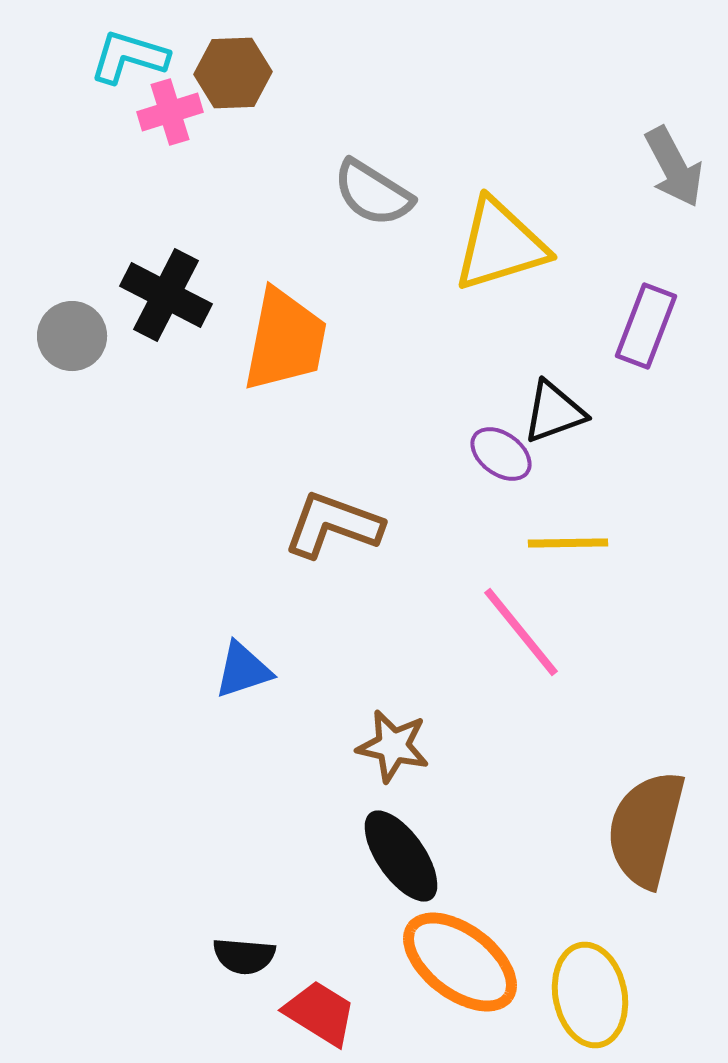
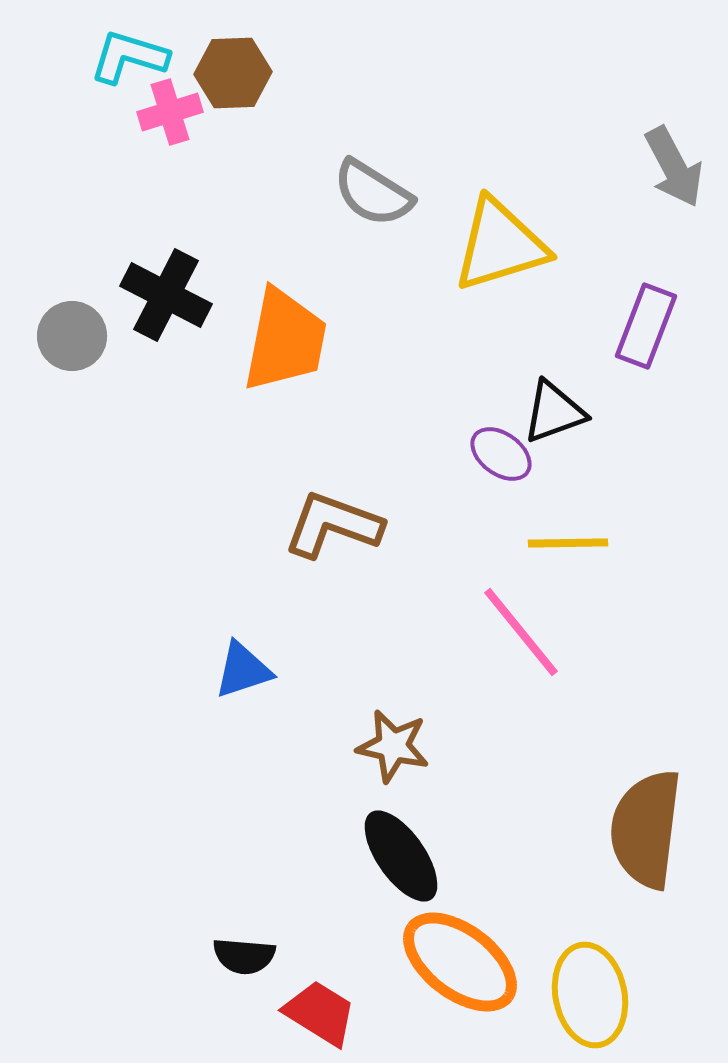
brown semicircle: rotated 7 degrees counterclockwise
